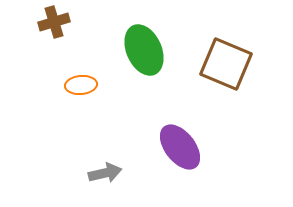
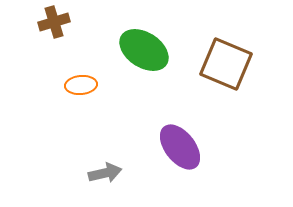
green ellipse: rotated 33 degrees counterclockwise
